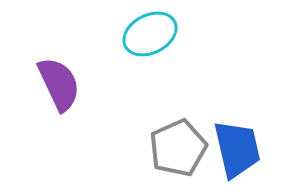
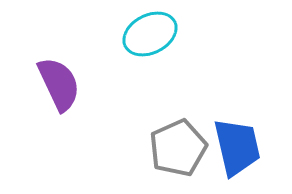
blue trapezoid: moved 2 px up
